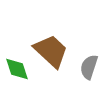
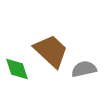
gray semicircle: moved 5 px left, 2 px down; rotated 60 degrees clockwise
